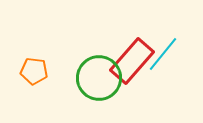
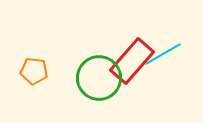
cyan line: rotated 21 degrees clockwise
